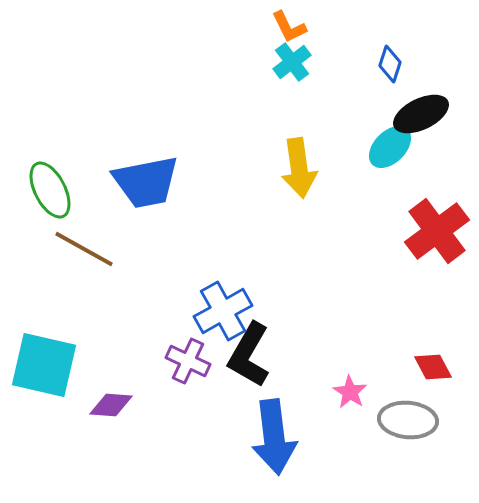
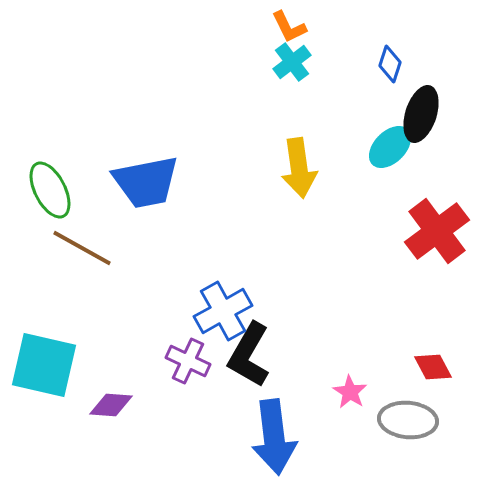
black ellipse: rotated 46 degrees counterclockwise
brown line: moved 2 px left, 1 px up
